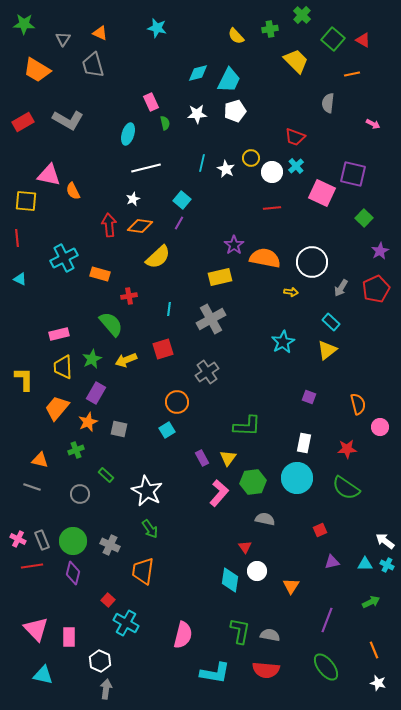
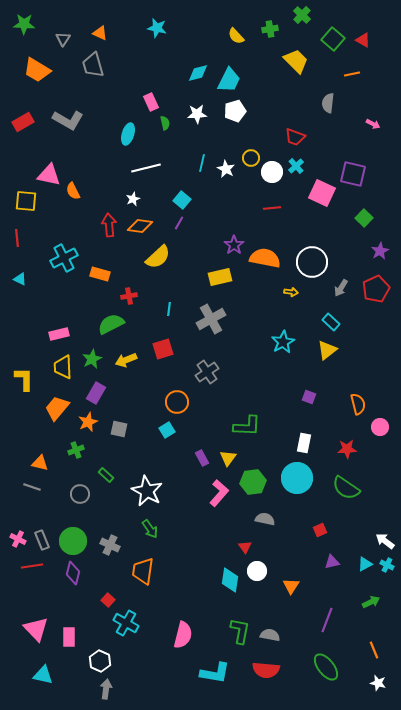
green semicircle at (111, 324): rotated 76 degrees counterclockwise
orange triangle at (40, 460): moved 3 px down
cyan triangle at (365, 564): rotated 28 degrees counterclockwise
